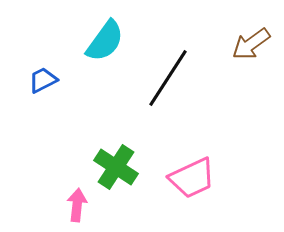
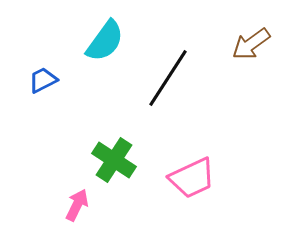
green cross: moved 2 px left, 7 px up
pink arrow: rotated 20 degrees clockwise
